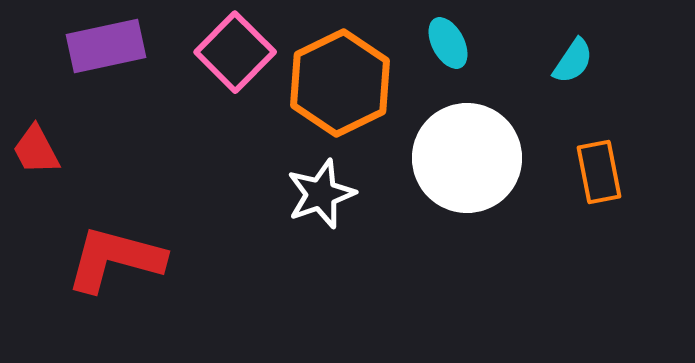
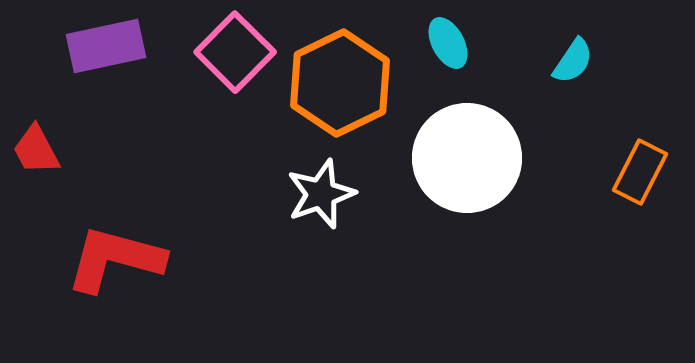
orange rectangle: moved 41 px right; rotated 38 degrees clockwise
